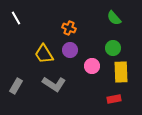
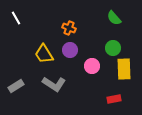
yellow rectangle: moved 3 px right, 3 px up
gray rectangle: rotated 28 degrees clockwise
